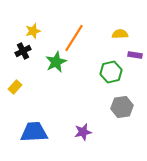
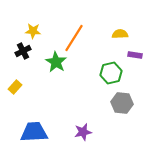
yellow star: rotated 21 degrees clockwise
green star: rotated 15 degrees counterclockwise
green hexagon: moved 1 px down
gray hexagon: moved 4 px up; rotated 15 degrees clockwise
